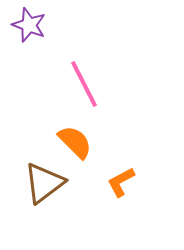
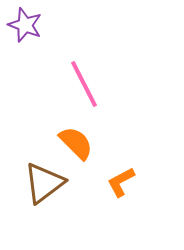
purple star: moved 4 px left
orange semicircle: moved 1 px right, 1 px down
